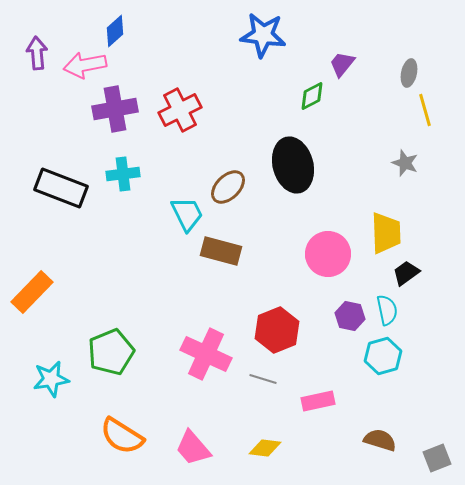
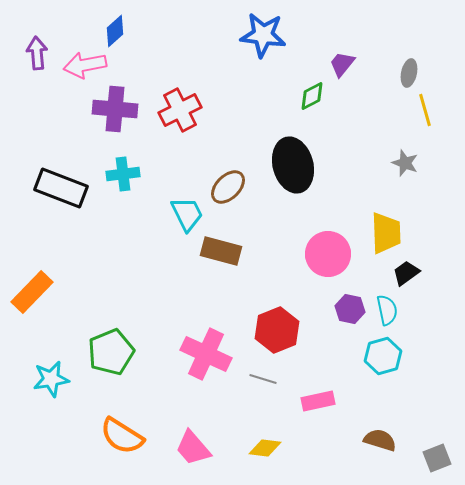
purple cross: rotated 15 degrees clockwise
purple hexagon: moved 7 px up
